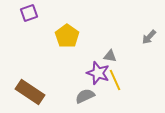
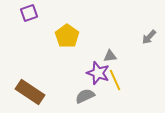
gray triangle: rotated 16 degrees counterclockwise
